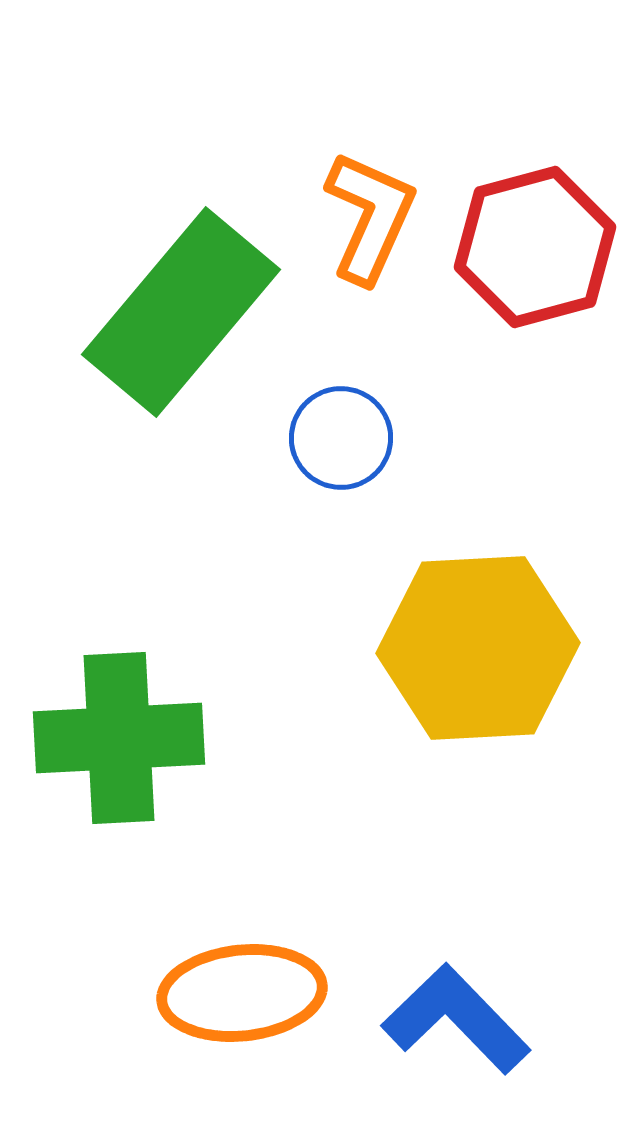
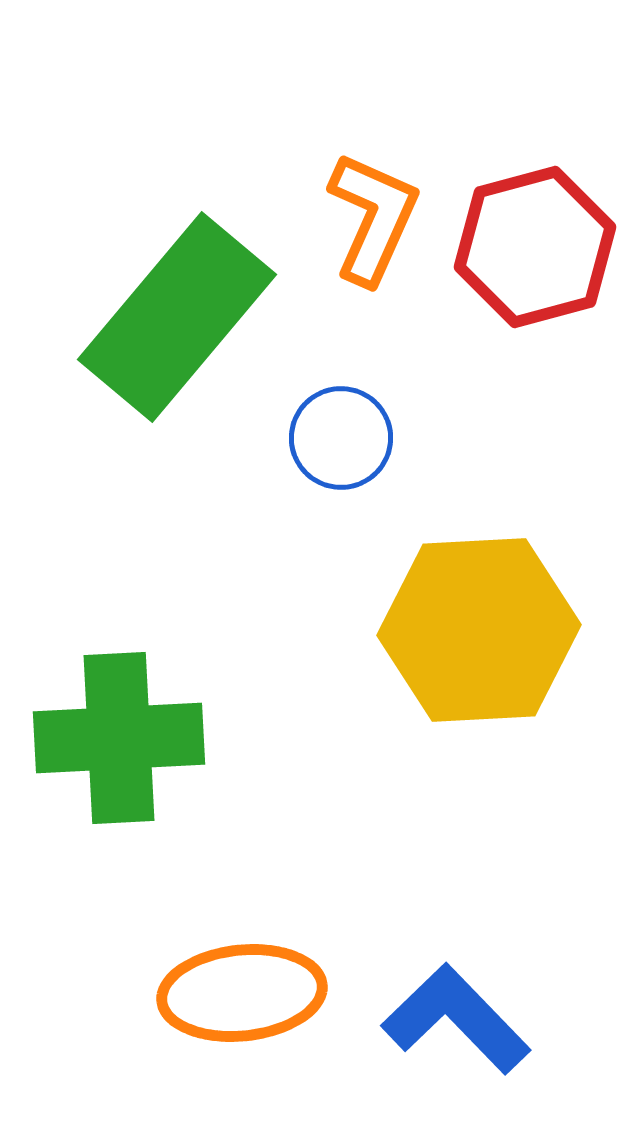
orange L-shape: moved 3 px right, 1 px down
green rectangle: moved 4 px left, 5 px down
yellow hexagon: moved 1 px right, 18 px up
